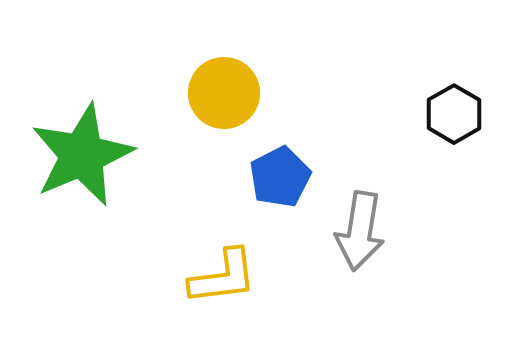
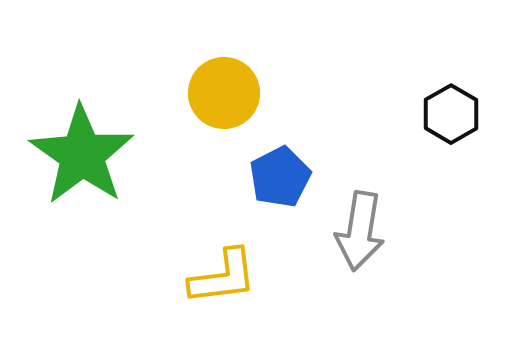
black hexagon: moved 3 px left
green star: rotated 14 degrees counterclockwise
